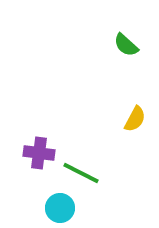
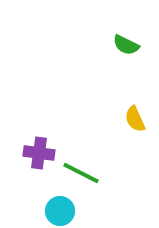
green semicircle: rotated 16 degrees counterclockwise
yellow semicircle: rotated 128 degrees clockwise
cyan circle: moved 3 px down
